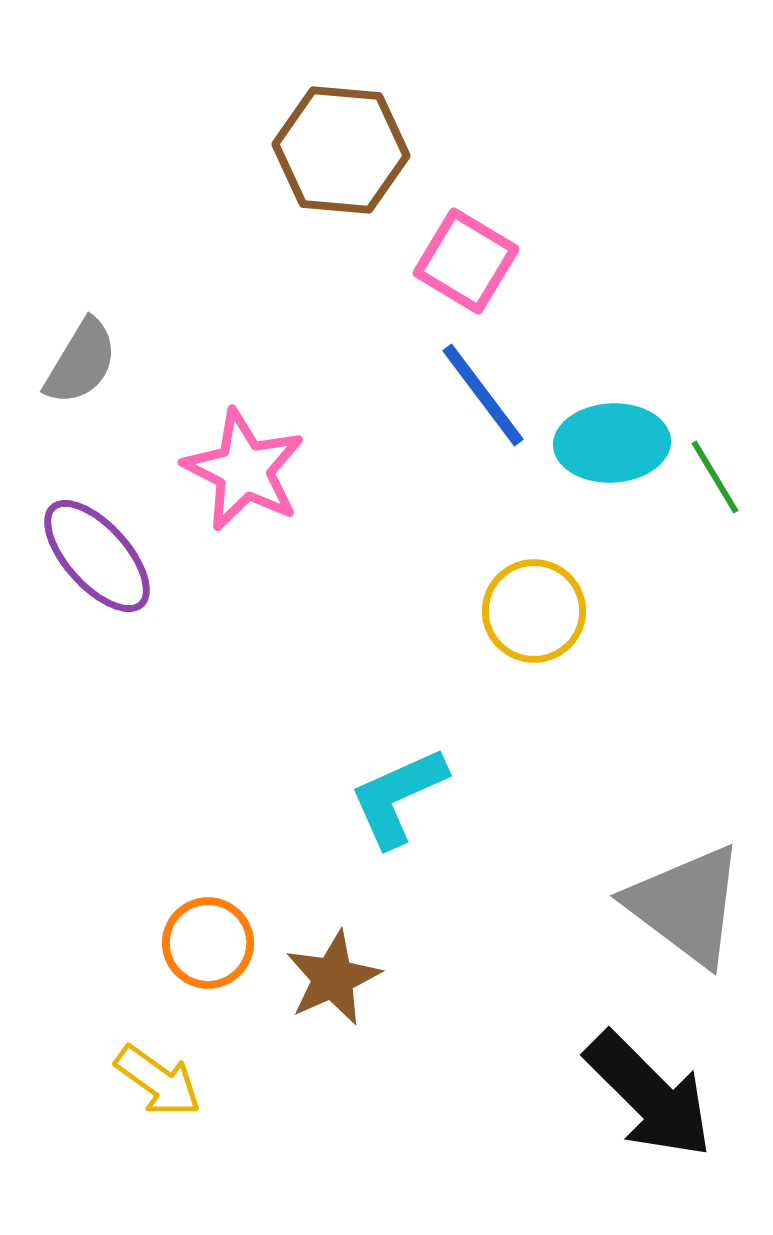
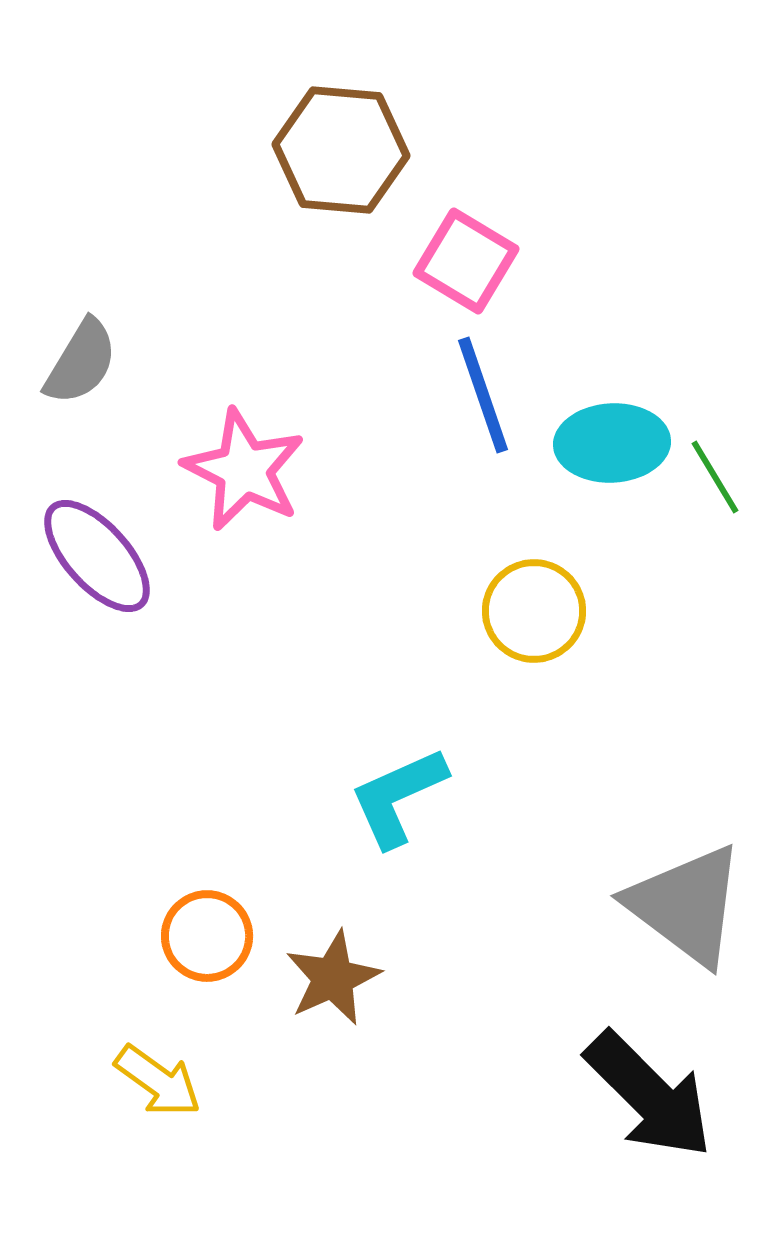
blue line: rotated 18 degrees clockwise
orange circle: moved 1 px left, 7 px up
